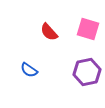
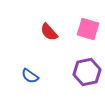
blue semicircle: moved 1 px right, 6 px down
